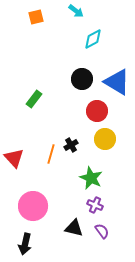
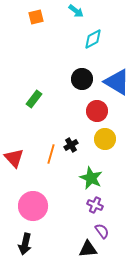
black triangle: moved 14 px right, 21 px down; rotated 18 degrees counterclockwise
